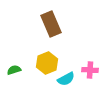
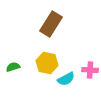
brown rectangle: rotated 55 degrees clockwise
yellow hexagon: rotated 25 degrees counterclockwise
green semicircle: moved 1 px left, 3 px up
